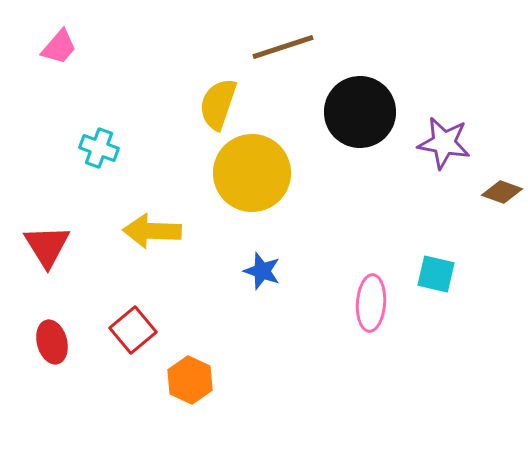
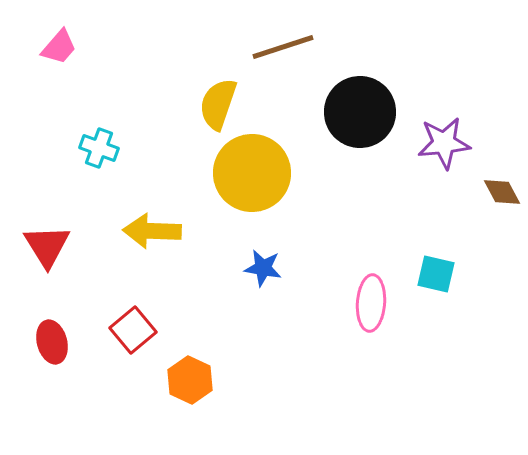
purple star: rotated 16 degrees counterclockwise
brown diamond: rotated 42 degrees clockwise
blue star: moved 1 px right, 3 px up; rotated 9 degrees counterclockwise
